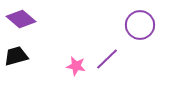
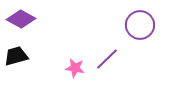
purple diamond: rotated 12 degrees counterclockwise
pink star: moved 1 px left, 2 px down
